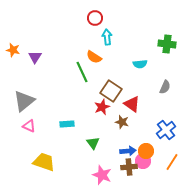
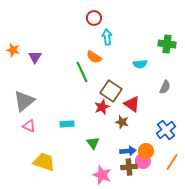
red circle: moved 1 px left
